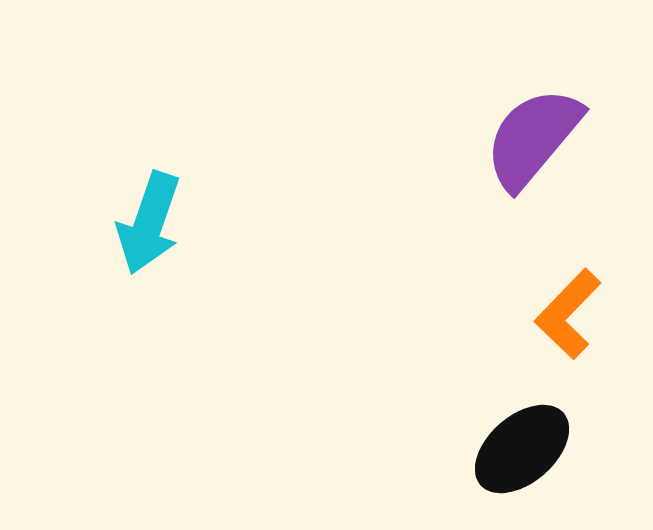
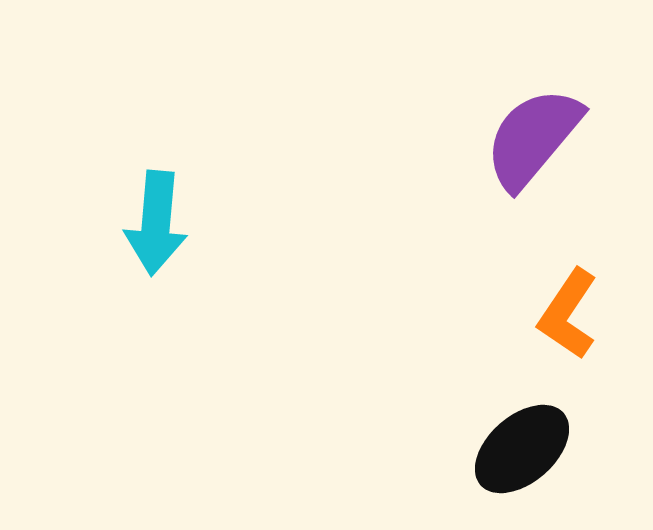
cyan arrow: moved 7 px right; rotated 14 degrees counterclockwise
orange L-shape: rotated 10 degrees counterclockwise
